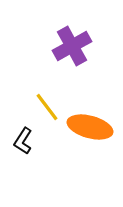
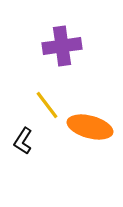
purple cross: moved 10 px left; rotated 21 degrees clockwise
yellow line: moved 2 px up
